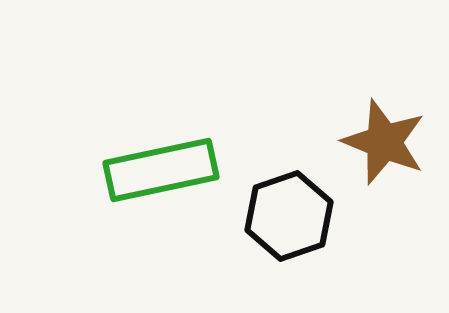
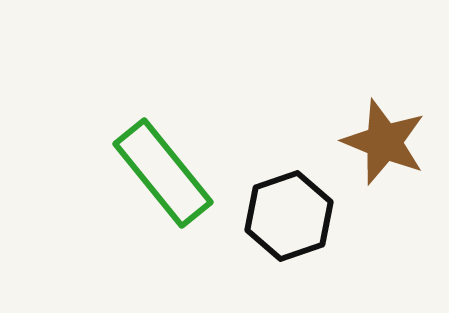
green rectangle: moved 2 px right, 3 px down; rotated 63 degrees clockwise
